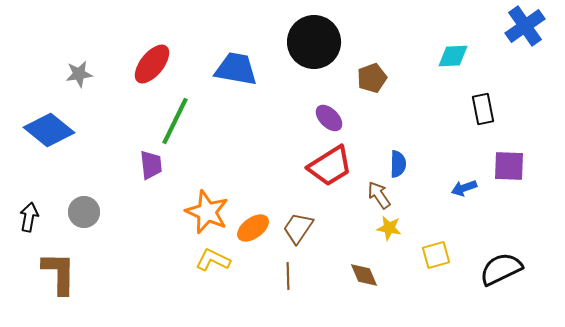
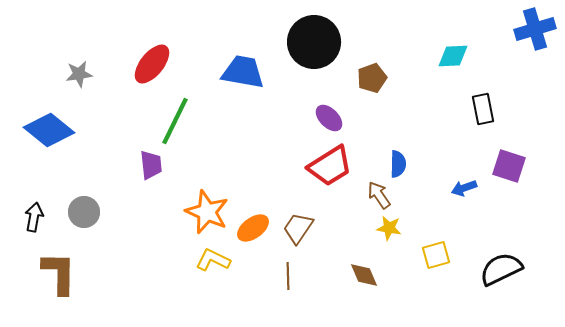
blue cross: moved 10 px right, 3 px down; rotated 18 degrees clockwise
blue trapezoid: moved 7 px right, 3 px down
purple square: rotated 16 degrees clockwise
black arrow: moved 5 px right
